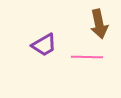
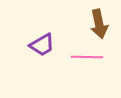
purple trapezoid: moved 2 px left
